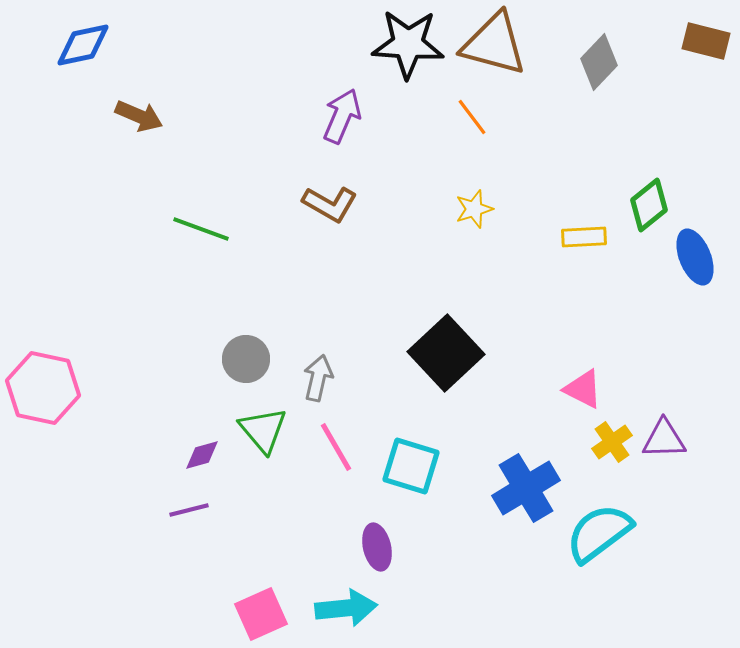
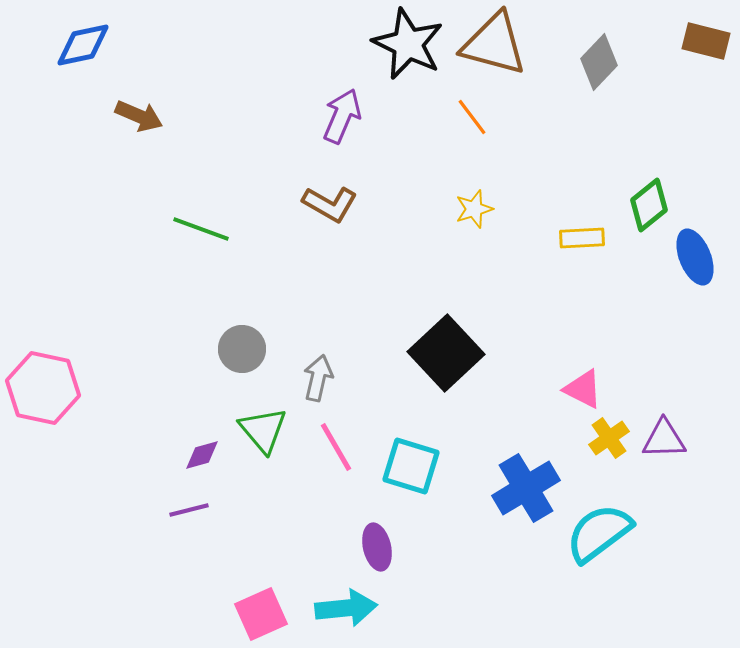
black star: rotated 22 degrees clockwise
yellow rectangle: moved 2 px left, 1 px down
gray circle: moved 4 px left, 10 px up
yellow cross: moved 3 px left, 4 px up
